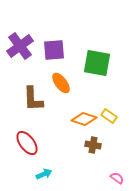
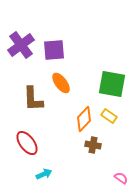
purple cross: moved 1 px right, 1 px up
green square: moved 15 px right, 21 px down
orange diamond: rotated 65 degrees counterclockwise
pink semicircle: moved 4 px right
